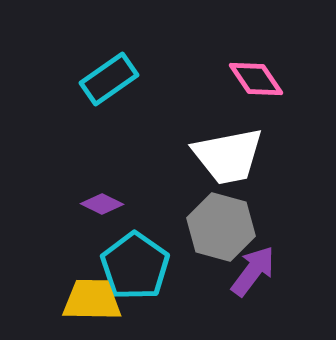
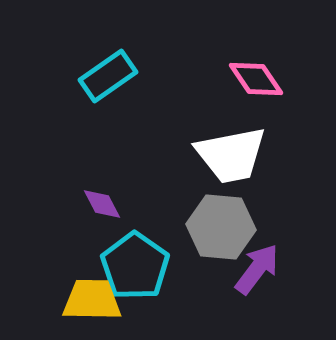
cyan rectangle: moved 1 px left, 3 px up
white trapezoid: moved 3 px right, 1 px up
purple diamond: rotated 36 degrees clockwise
gray hexagon: rotated 10 degrees counterclockwise
purple arrow: moved 4 px right, 2 px up
